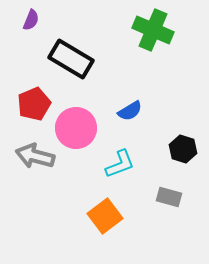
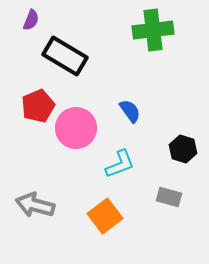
green cross: rotated 30 degrees counterclockwise
black rectangle: moved 6 px left, 3 px up
red pentagon: moved 4 px right, 2 px down
blue semicircle: rotated 95 degrees counterclockwise
gray arrow: moved 49 px down
